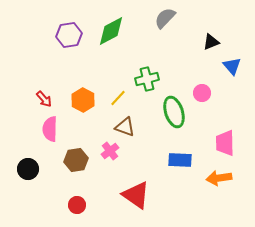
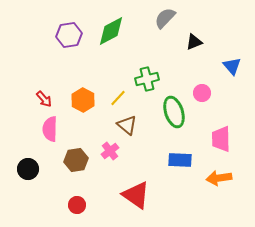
black triangle: moved 17 px left
brown triangle: moved 2 px right, 2 px up; rotated 20 degrees clockwise
pink trapezoid: moved 4 px left, 4 px up
